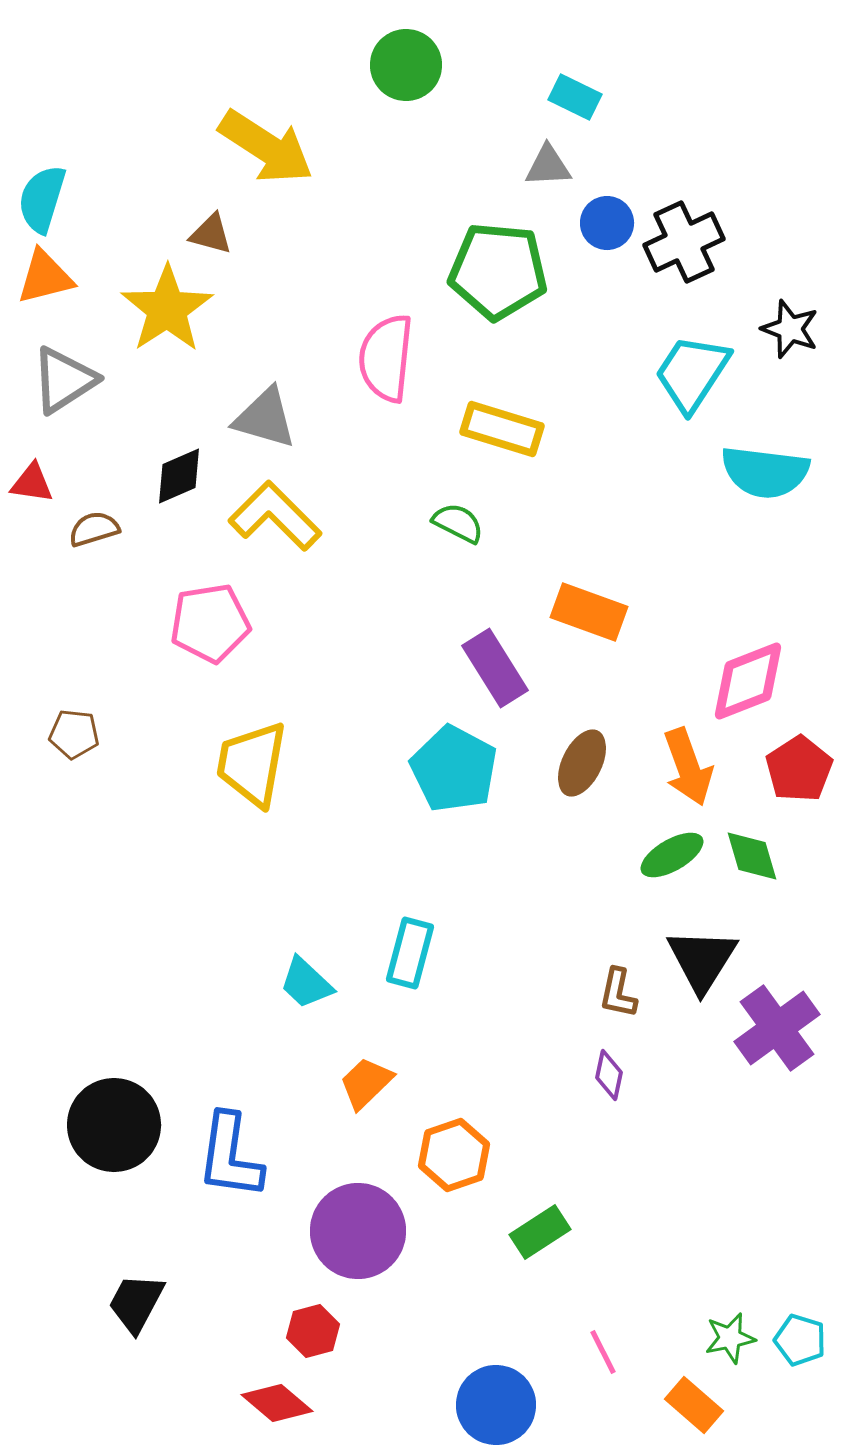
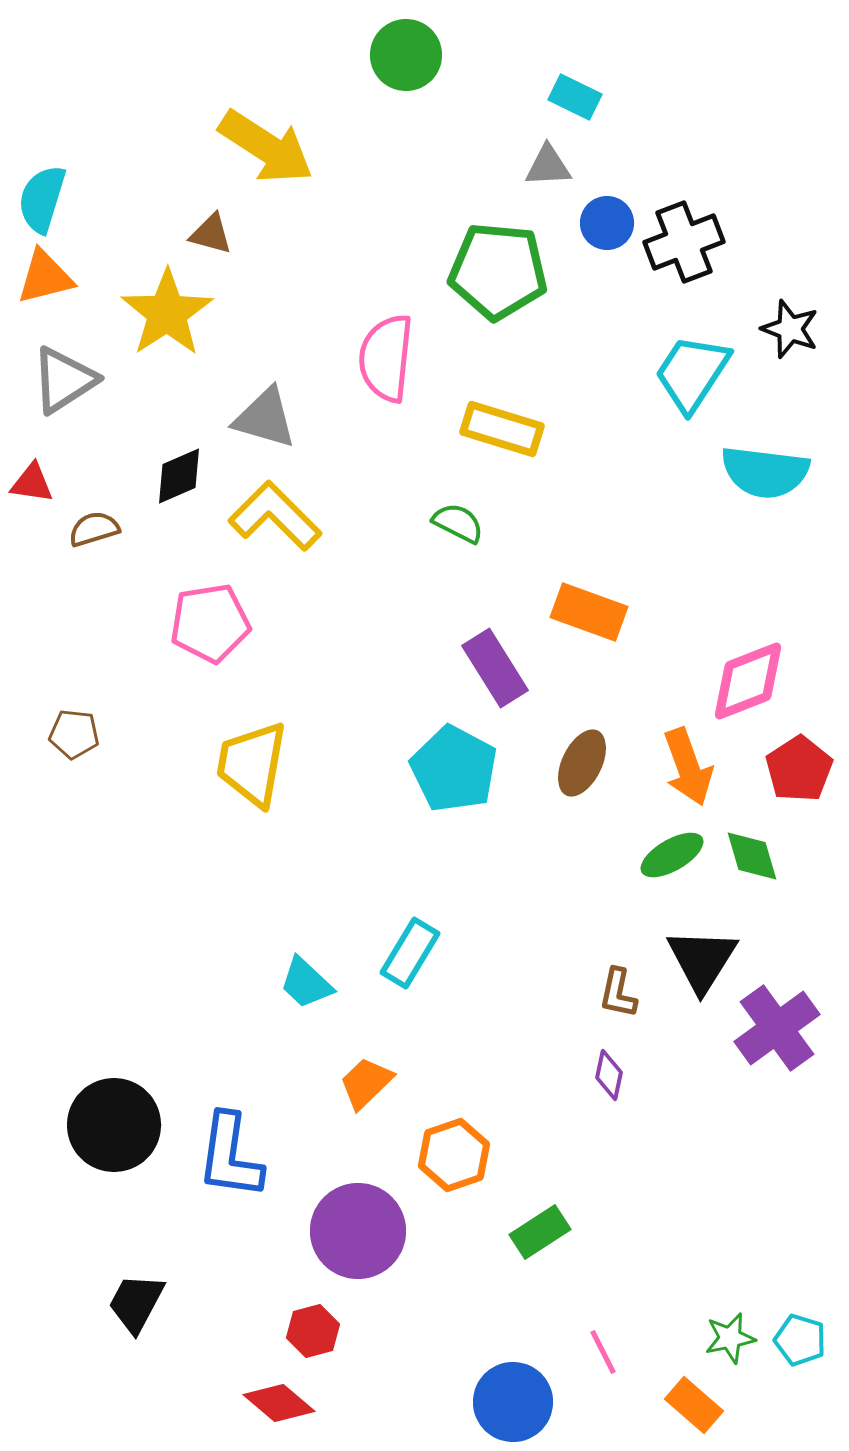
green circle at (406, 65): moved 10 px up
black cross at (684, 242): rotated 4 degrees clockwise
yellow star at (167, 309): moved 4 px down
cyan rectangle at (410, 953): rotated 16 degrees clockwise
red diamond at (277, 1403): moved 2 px right
blue circle at (496, 1405): moved 17 px right, 3 px up
